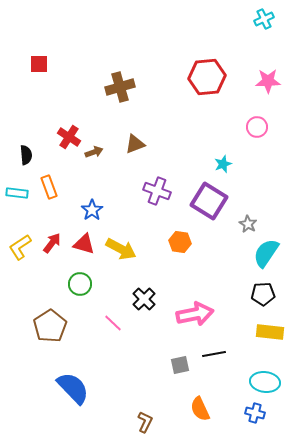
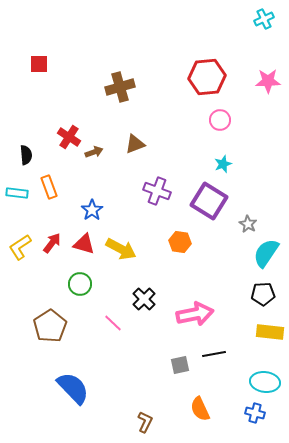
pink circle: moved 37 px left, 7 px up
